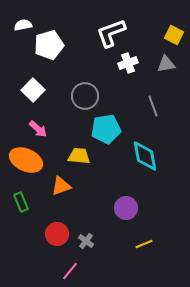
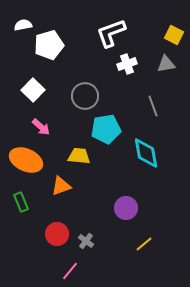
white cross: moved 1 px left, 1 px down
pink arrow: moved 3 px right, 2 px up
cyan diamond: moved 1 px right, 3 px up
yellow line: rotated 18 degrees counterclockwise
